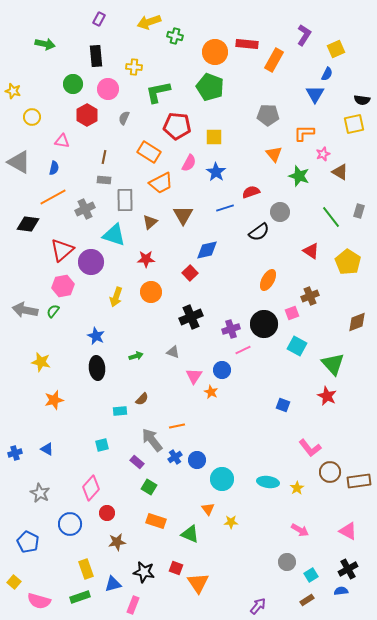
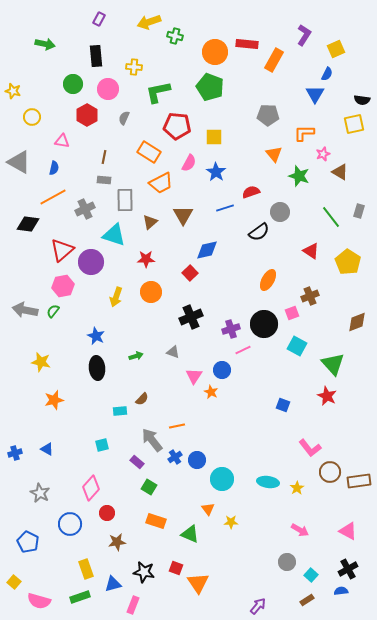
cyan square at (311, 575): rotated 16 degrees counterclockwise
